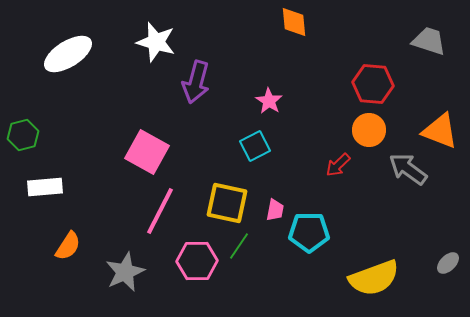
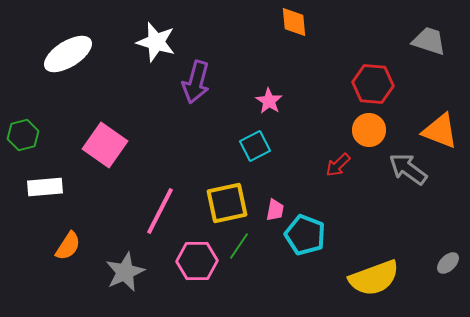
pink square: moved 42 px left, 7 px up; rotated 6 degrees clockwise
yellow square: rotated 24 degrees counterclockwise
cyan pentagon: moved 4 px left, 3 px down; rotated 21 degrees clockwise
